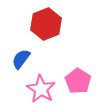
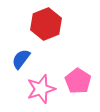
pink star: rotated 24 degrees clockwise
